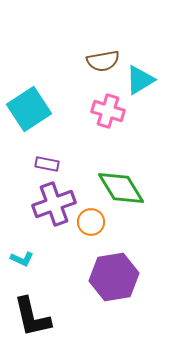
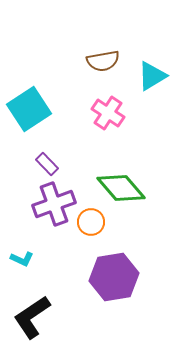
cyan triangle: moved 12 px right, 4 px up
pink cross: moved 2 px down; rotated 16 degrees clockwise
purple rectangle: rotated 35 degrees clockwise
green diamond: rotated 9 degrees counterclockwise
black L-shape: rotated 69 degrees clockwise
